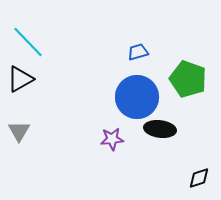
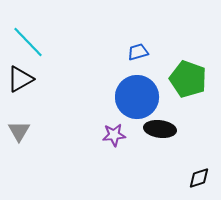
purple star: moved 2 px right, 4 px up
